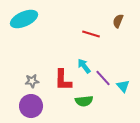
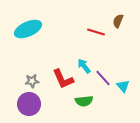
cyan ellipse: moved 4 px right, 10 px down
red line: moved 5 px right, 2 px up
red L-shape: moved 1 px up; rotated 25 degrees counterclockwise
purple circle: moved 2 px left, 2 px up
